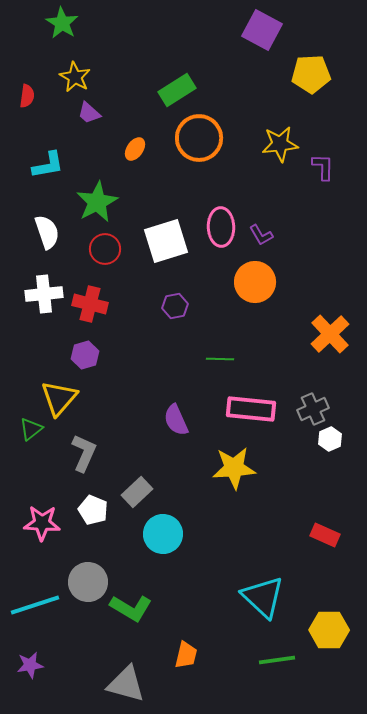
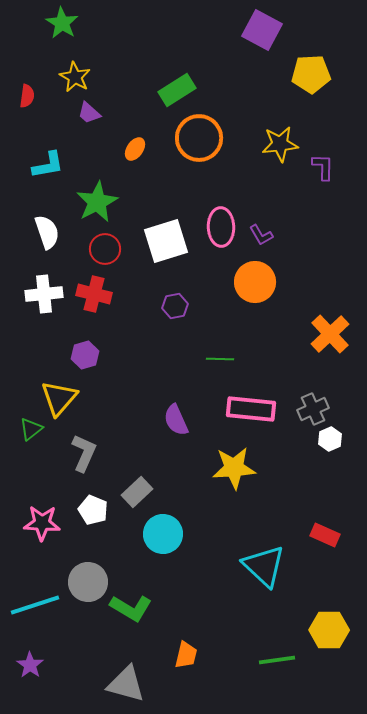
red cross at (90, 304): moved 4 px right, 10 px up
cyan triangle at (263, 597): moved 1 px right, 31 px up
purple star at (30, 665): rotated 28 degrees counterclockwise
